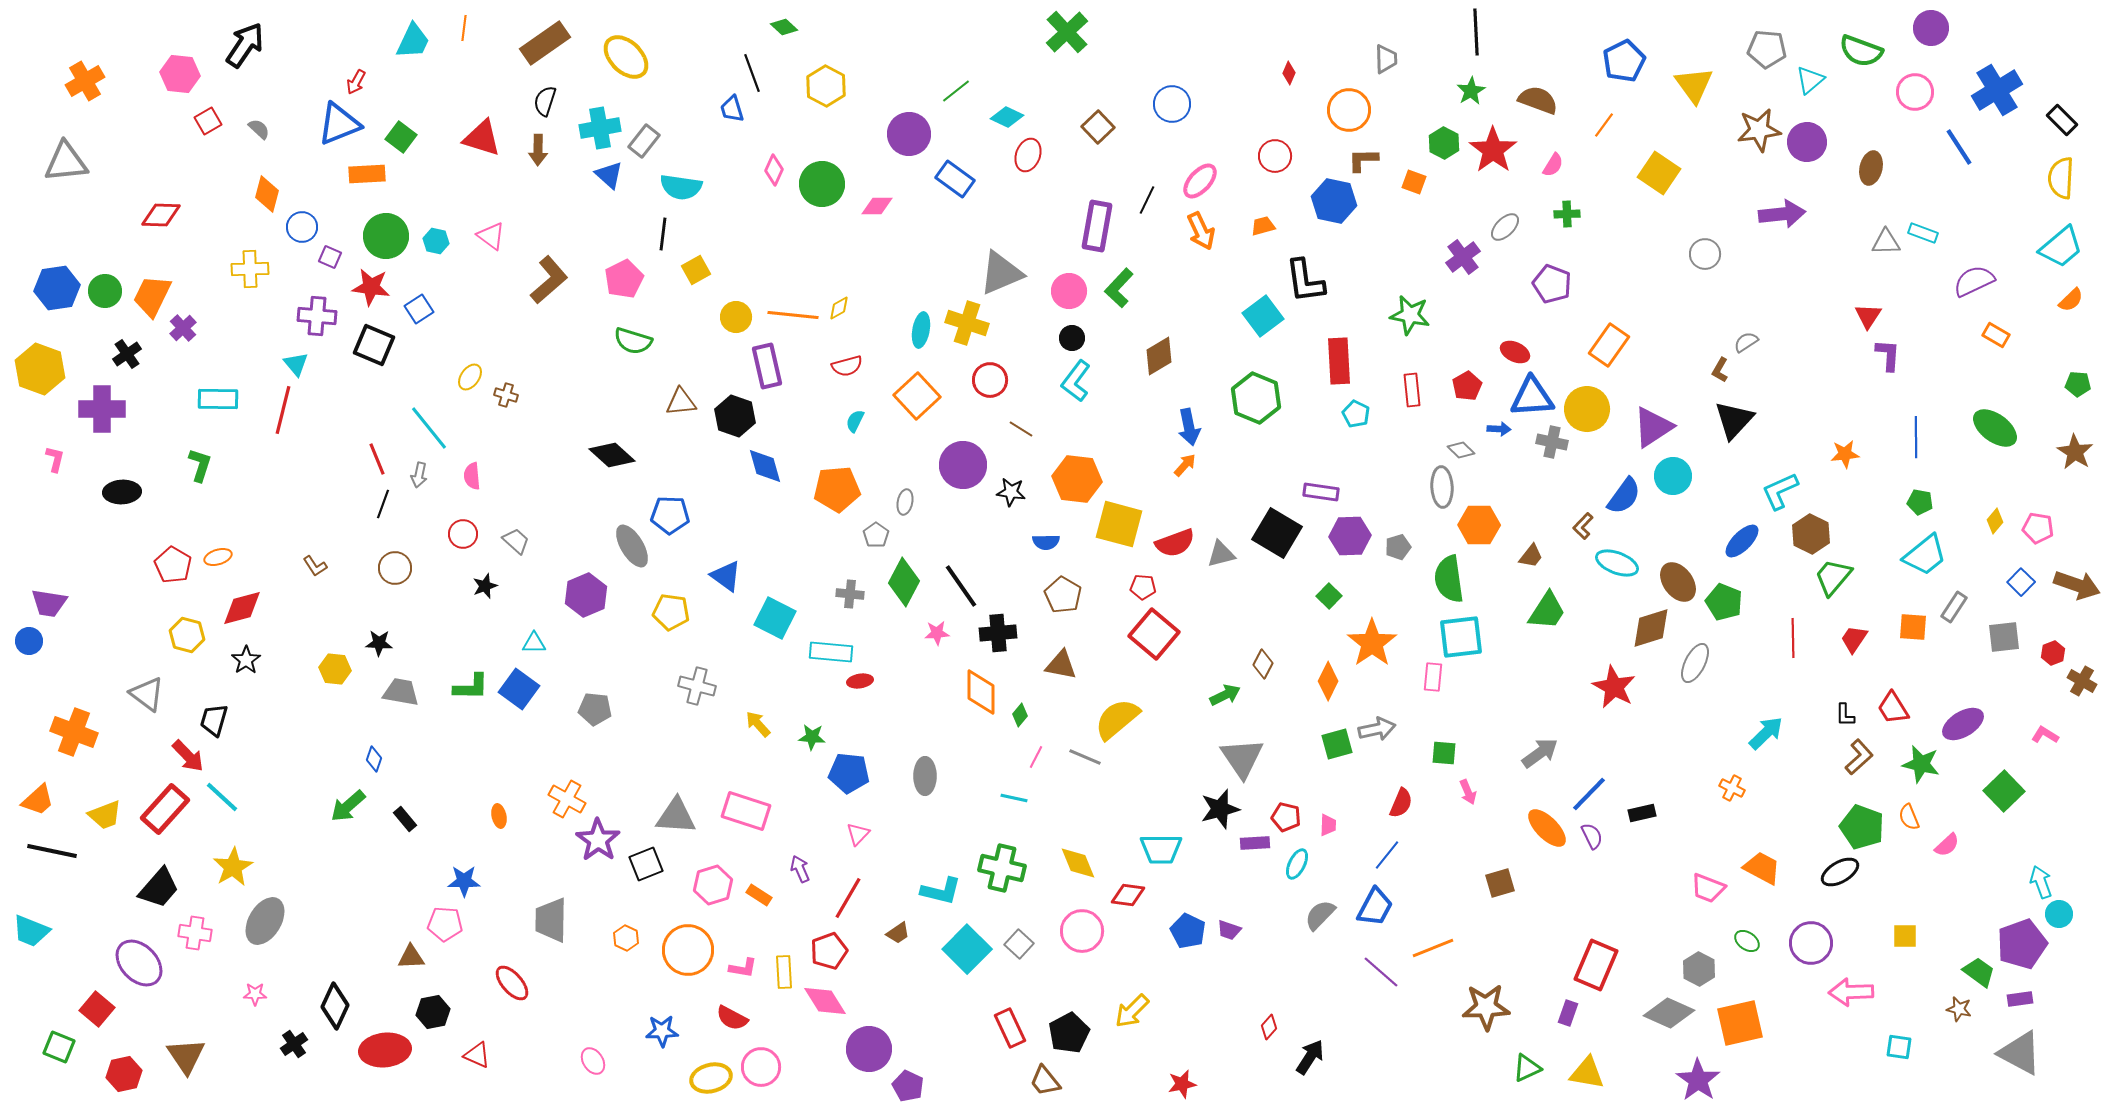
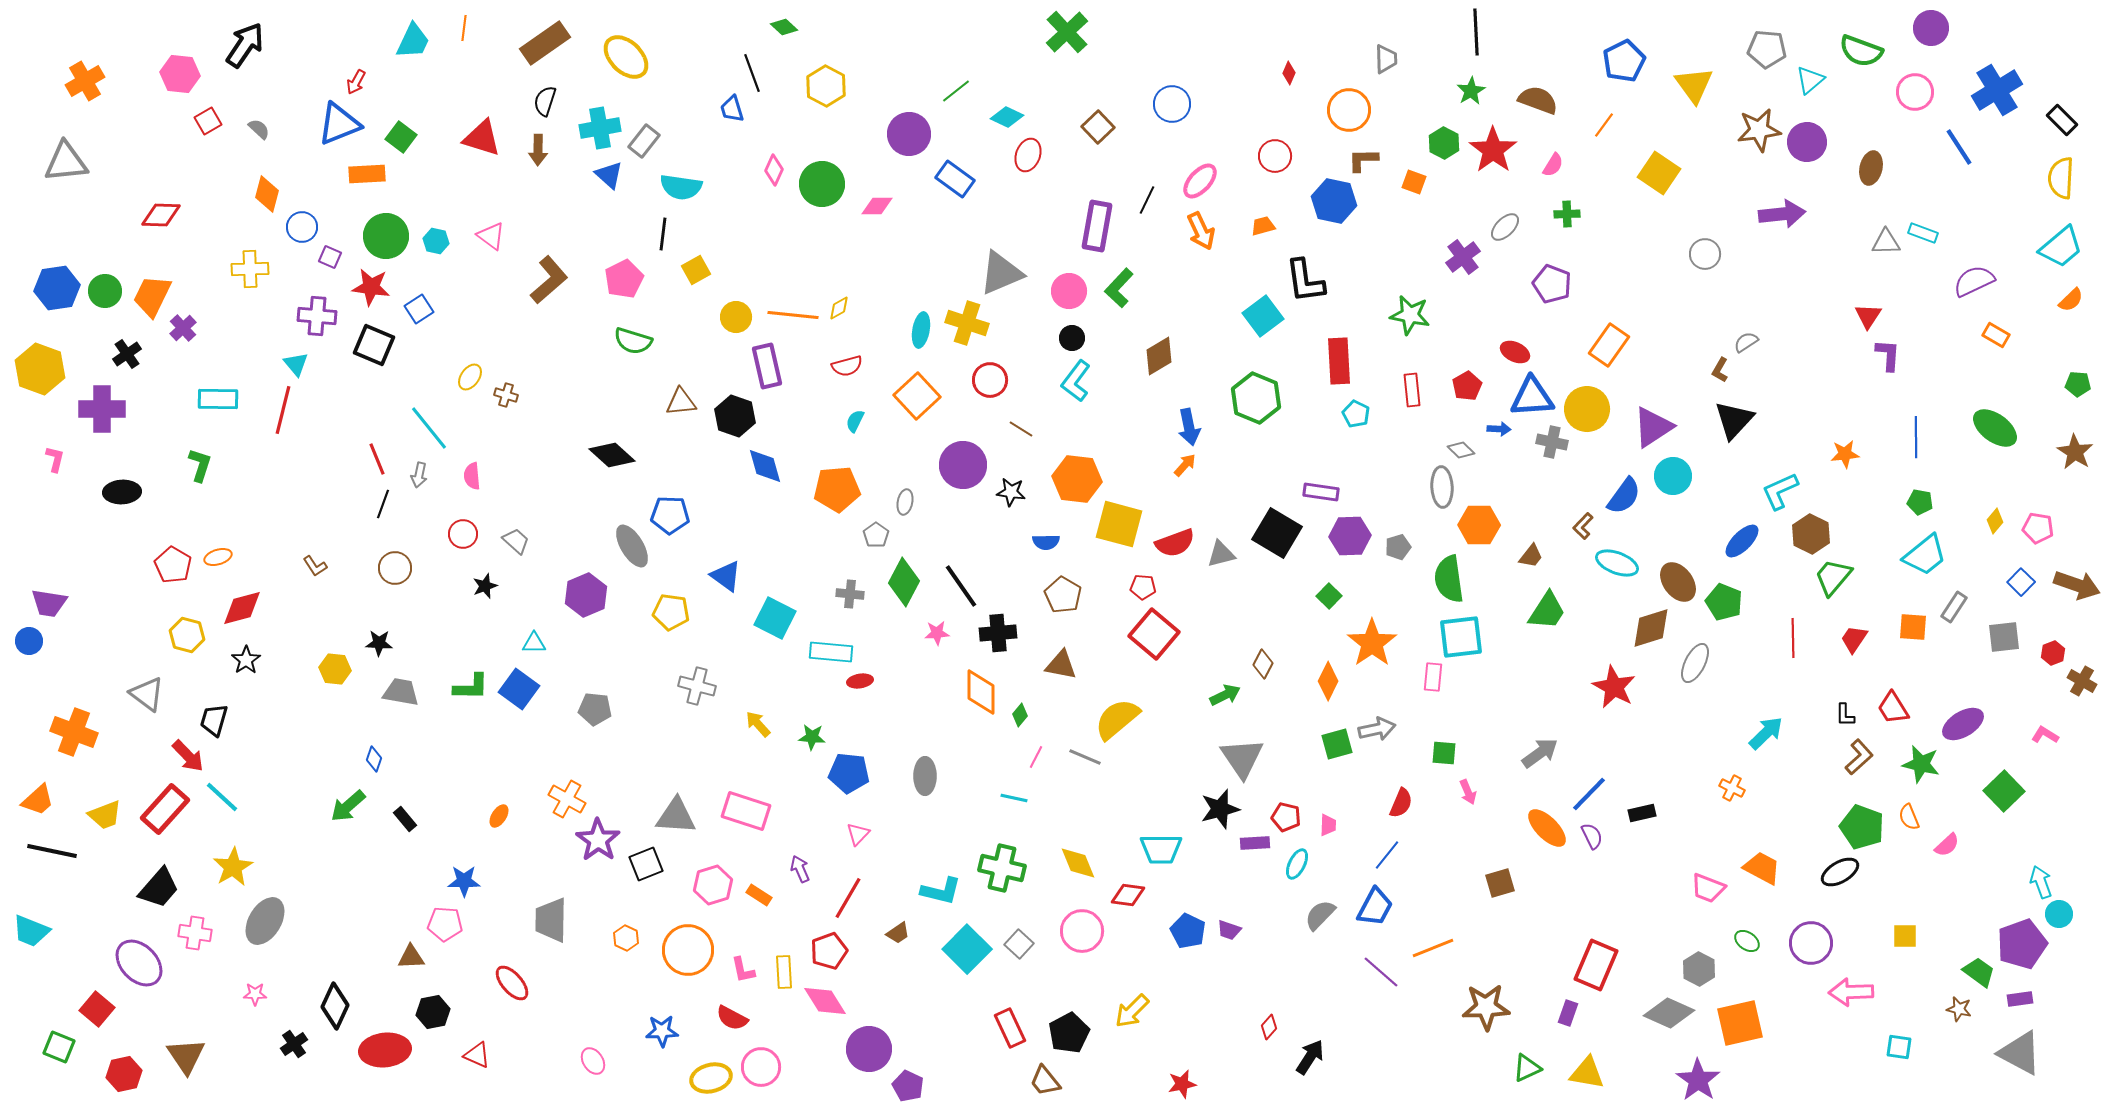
orange ellipse at (499, 816): rotated 45 degrees clockwise
pink L-shape at (743, 968): moved 2 px down; rotated 68 degrees clockwise
